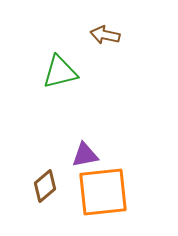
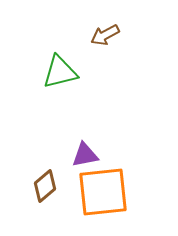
brown arrow: rotated 40 degrees counterclockwise
